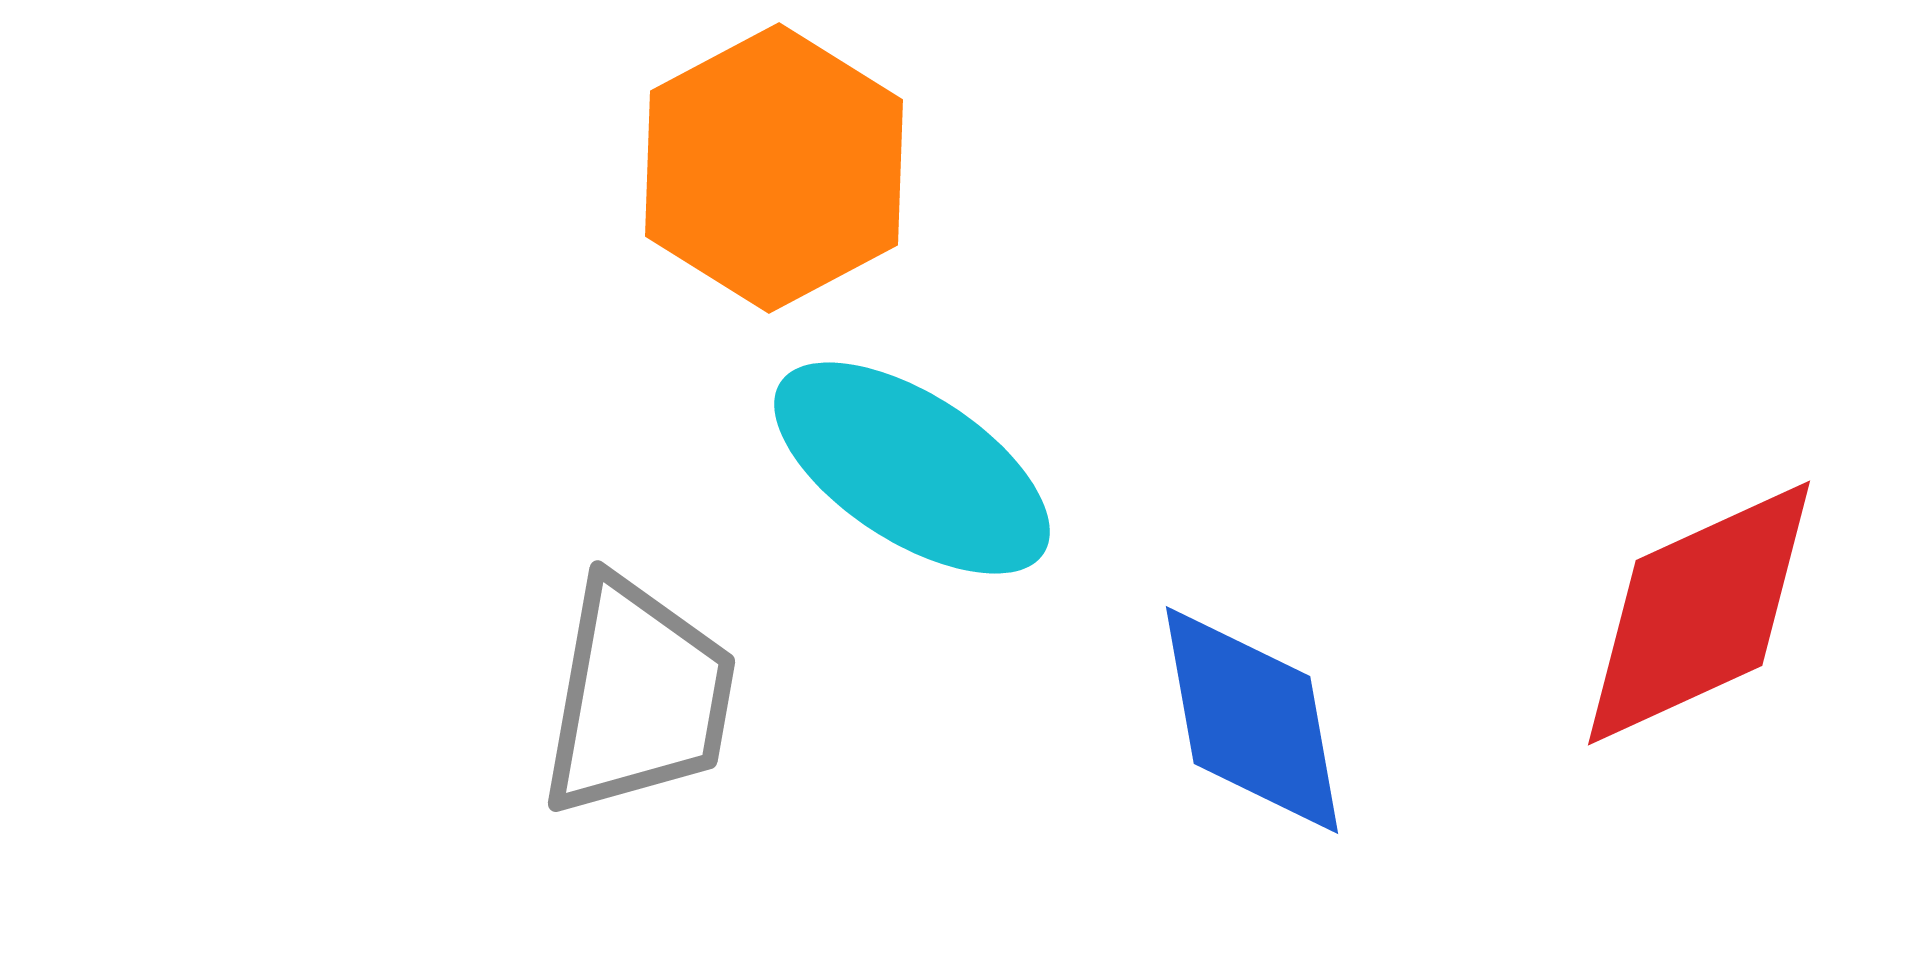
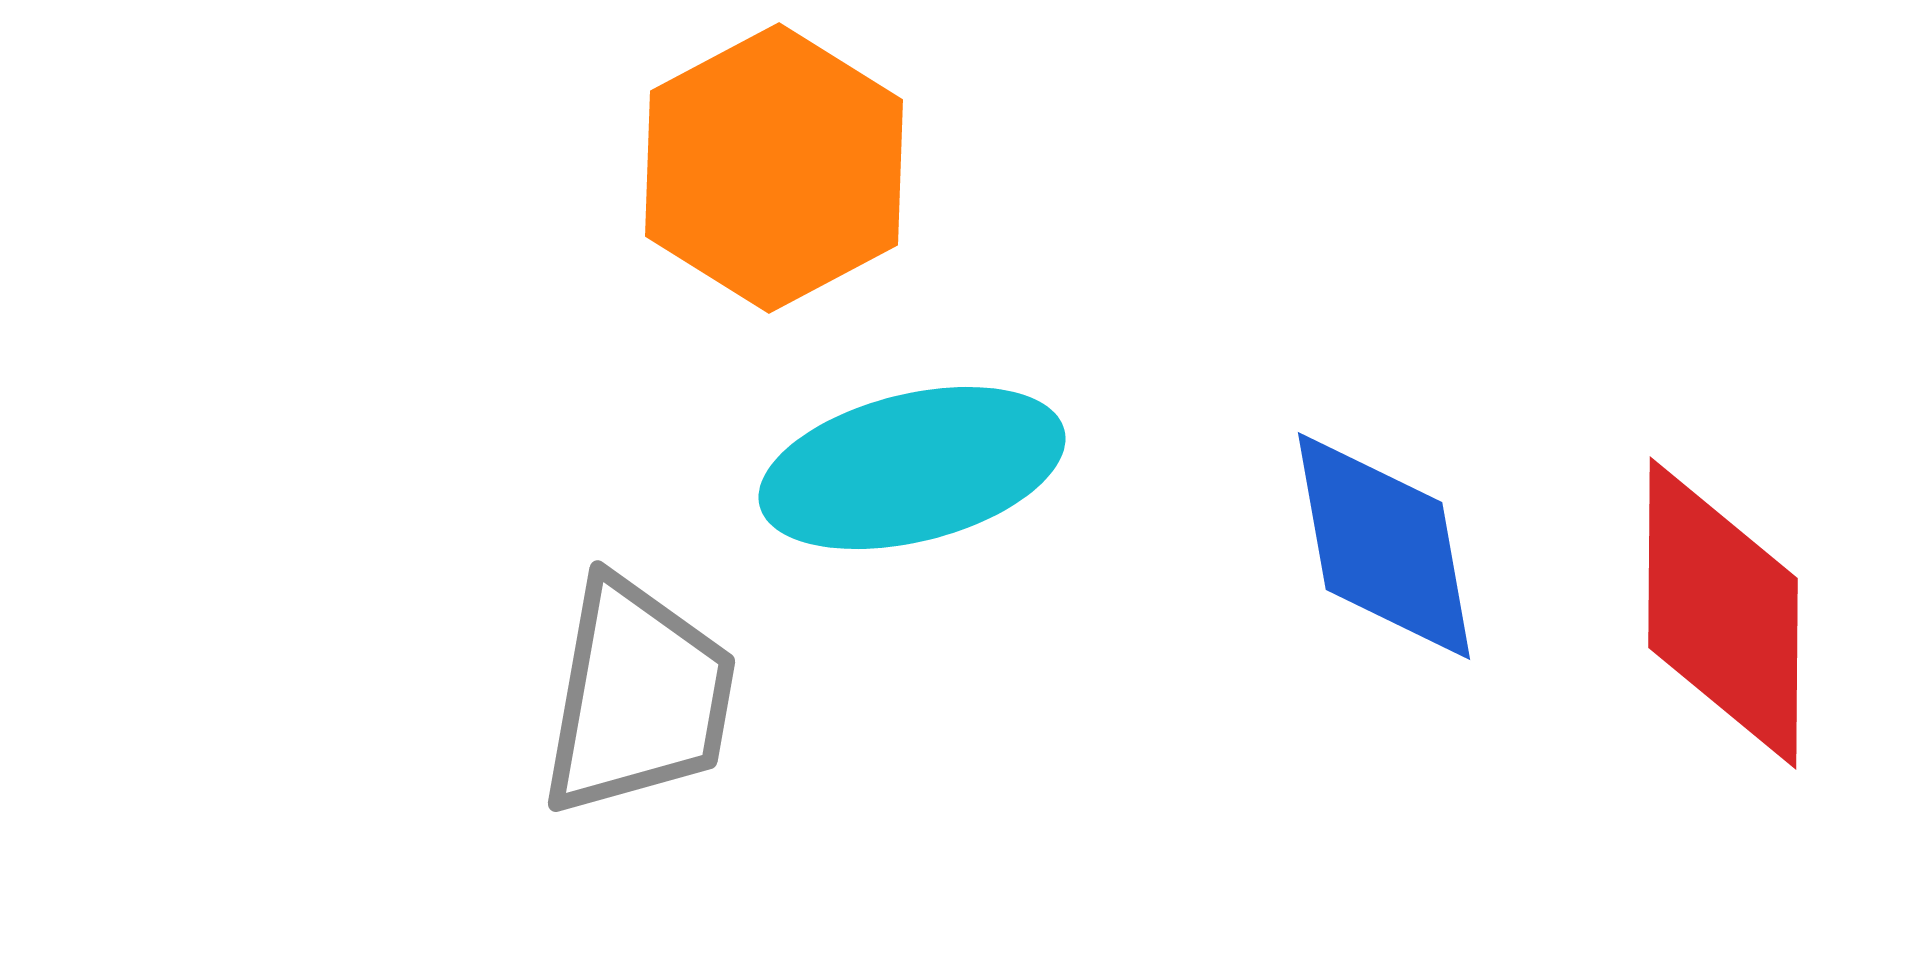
cyan ellipse: rotated 47 degrees counterclockwise
red diamond: moved 24 px right; rotated 65 degrees counterclockwise
blue diamond: moved 132 px right, 174 px up
